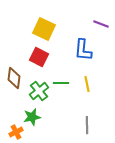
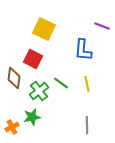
purple line: moved 1 px right, 2 px down
red square: moved 6 px left, 2 px down
green line: rotated 35 degrees clockwise
orange cross: moved 4 px left, 5 px up
